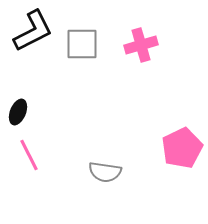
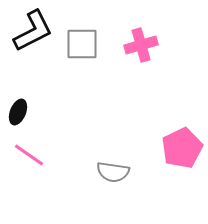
pink line: rotated 28 degrees counterclockwise
gray semicircle: moved 8 px right
